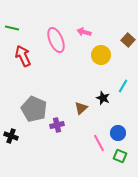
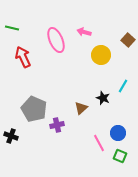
red arrow: moved 1 px down
